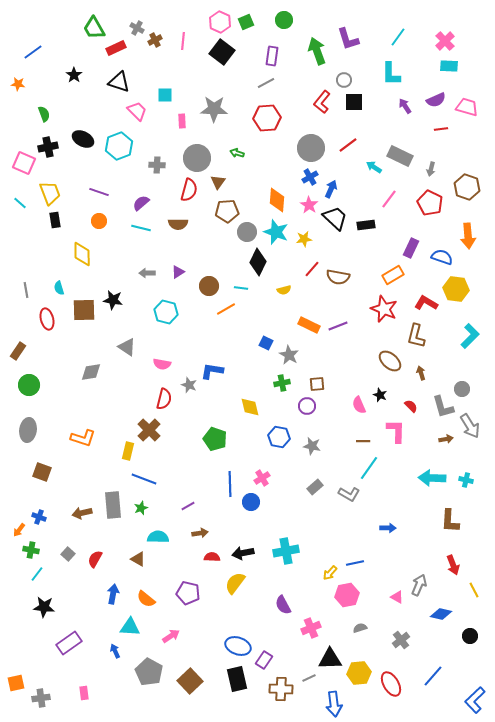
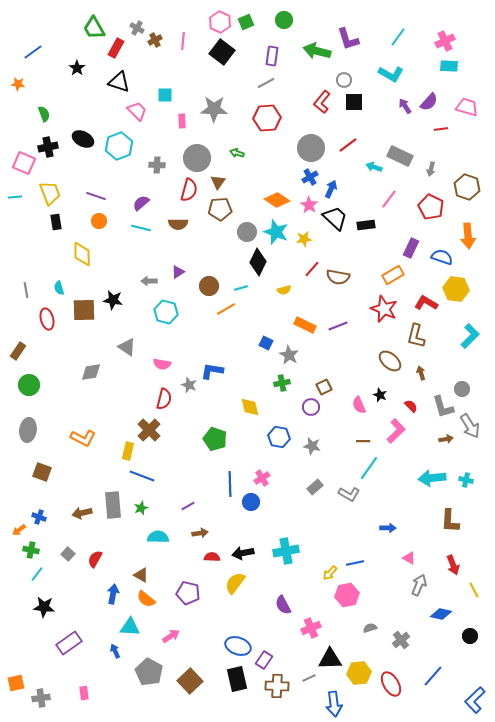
pink cross at (445, 41): rotated 18 degrees clockwise
red rectangle at (116, 48): rotated 36 degrees counterclockwise
green arrow at (317, 51): rotated 56 degrees counterclockwise
cyan L-shape at (391, 74): rotated 60 degrees counterclockwise
black star at (74, 75): moved 3 px right, 7 px up
purple semicircle at (436, 100): moved 7 px left, 2 px down; rotated 24 degrees counterclockwise
cyan arrow at (374, 167): rotated 14 degrees counterclockwise
purple line at (99, 192): moved 3 px left, 4 px down
orange diamond at (277, 200): rotated 60 degrees counterclockwise
cyan line at (20, 203): moved 5 px left, 6 px up; rotated 48 degrees counterclockwise
red pentagon at (430, 203): moved 1 px right, 4 px down
brown pentagon at (227, 211): moved 7 px left, 2 px up
black rectangle at (55, 220): moved 1 px right, 2 px down
gray arrow at (147, 273): moved 2 px right, 8 px down
cyan line at (241, 288): rotated 24 degrees counterclockwise
orange rectangle at (309, 325): moved 4 px left
brown square at (317, 384): moved 7 px right, 3 px down; rotated 21 degrees counterclockwise
purple circle at (307, 406): moved 4 px right, 1 px down
pink L-shape at (396, 431): rotated 45 degrees clockwise
orange L-shape at (83, 438): rotated 10 degrees clockwise
cyan arrow at (432, 478): rotated 8 degrees counterclockwise
blue line at (144, 479): moved 2 px left, 3 px up
orange arrow at (19, 530): rotated 16 degrees clockwise
brown triangle at (138, 559): moved 3 px right, 16 px down
pink triangle at (397, 597): moved 12 px right, 39 px up
gray semicircle at (360, 628): moved 10 px right
brown cross at (281, 689): moved 4 px left, 3 px up
